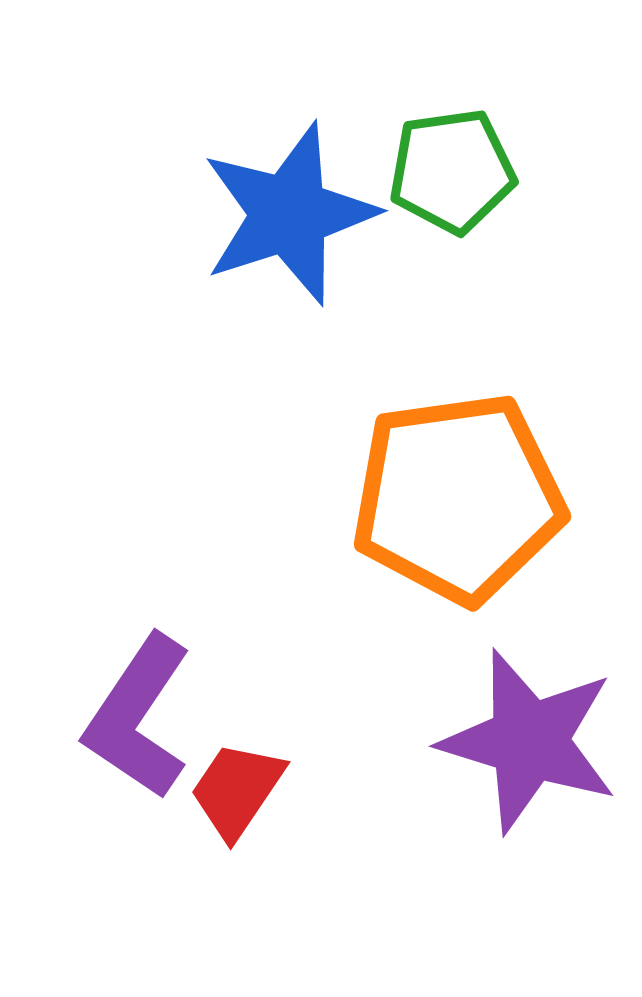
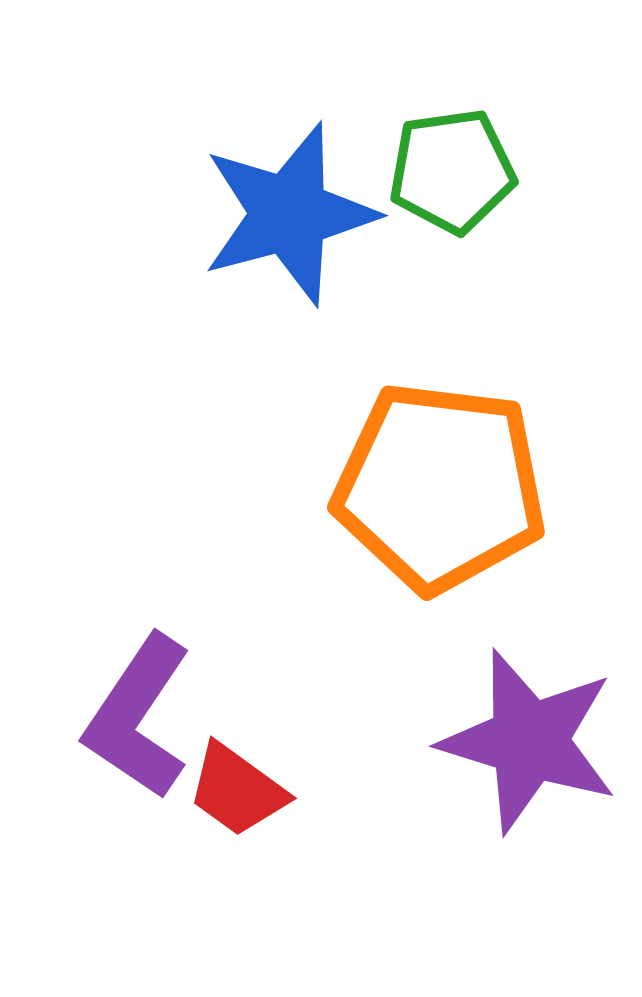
blue star: rotated 3 degrees clockwise
orange pentagon: moved 18 px left, 11 px up; rotated 15 degrees clockwise
red trapezoid: rotated 88 degrees counterclockwise
